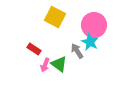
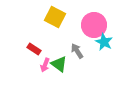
cyan star: moved 14 px right
